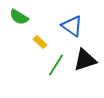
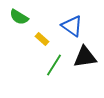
yellow rectangle: moved 2 px right, 3 px up
black triangle: moved 3 px up; rotated 10 degrees clockwise
green line: moved 2 px left
